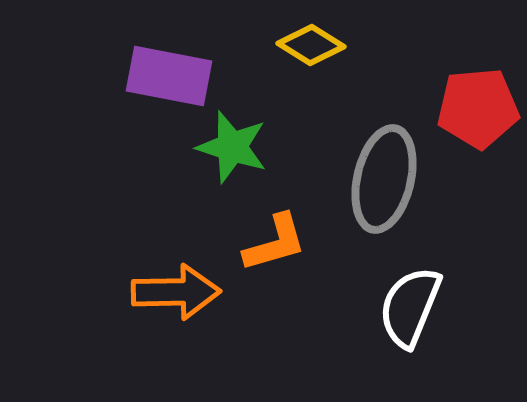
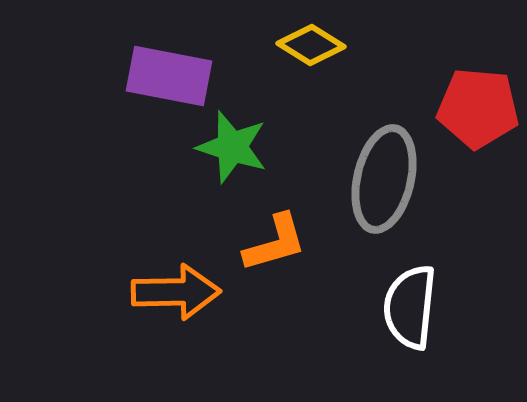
red pentagon: rotated 10 degrees clockwise
white semicircle: rotated 16 degrees counterclockwise
